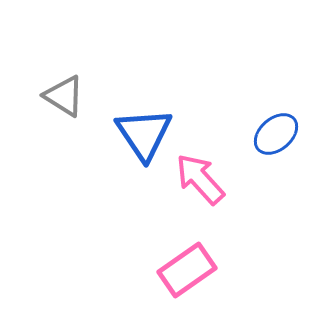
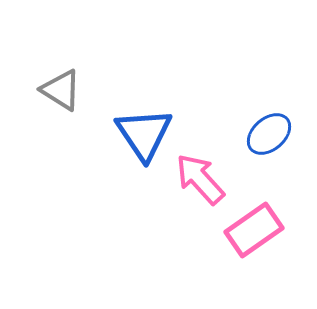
gray triangle: moved 3 px left, 6 px up
blue ellipse: moved 7 px left
pink rectangle: moved 67 px right, 40 px up
